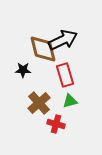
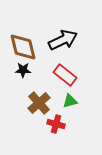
brown diamond: moved 20 px left, 2 px up
red rectangle: rotated 35 degrees counterclockwise
